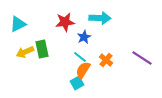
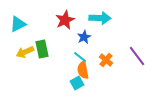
red star: moved 2 px up; rotated 18 degrees counterclockwise
purple line: moved 5 px left, 2 px up; rotated 20 degrees clockwise
orange semicircle: rotated 42 degrees counterclockwise
